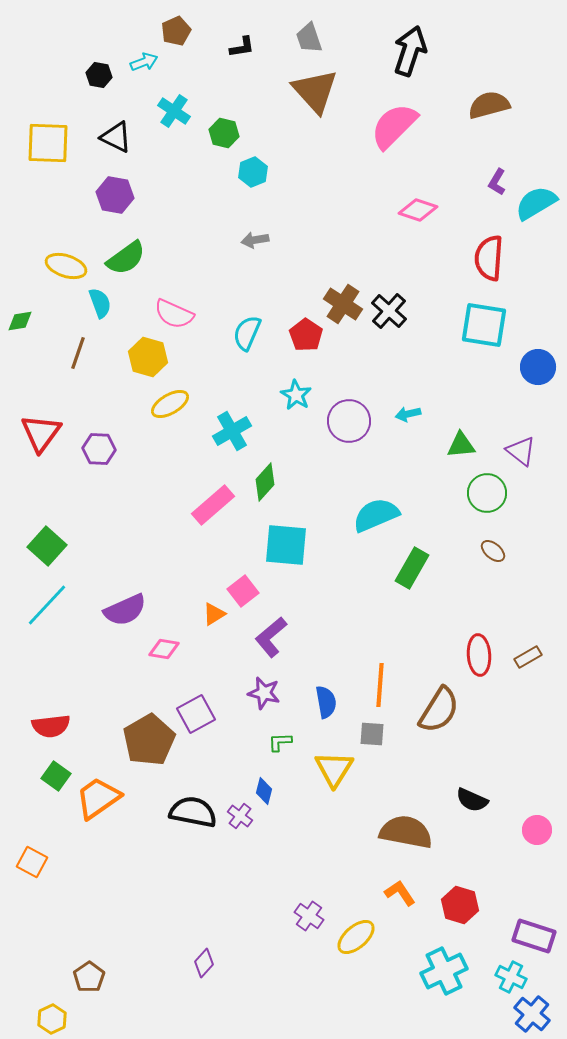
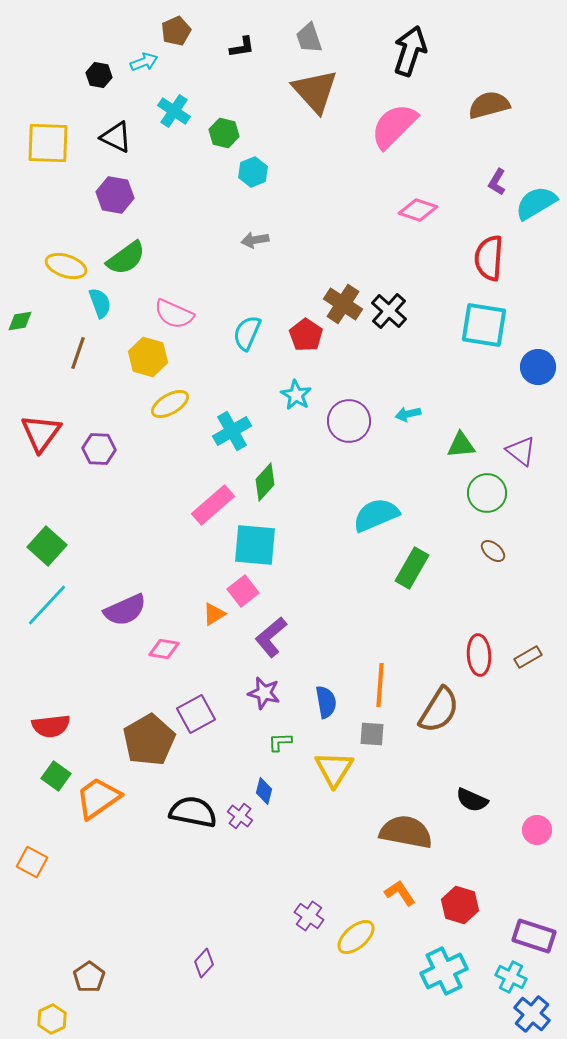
cyan square at (286, 545): moved 31 px left
